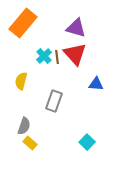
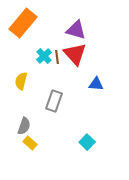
purple triangle: moved 2 px down
